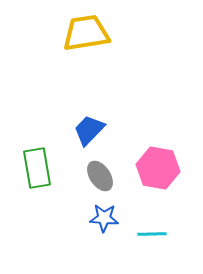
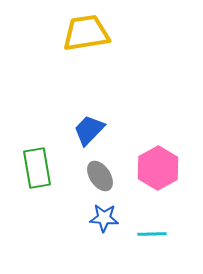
pink hexagon: rotated 21 degrees clockwise
